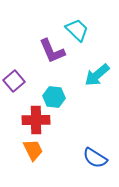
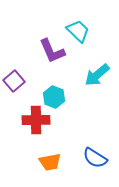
cyan trapezoid: moved 1 px right, 1 px down
cyan hexagon: rotated 15 degrees clockwise
orange trapezoid: moved 17 px right, 12 px down; rotated 105 degrees clockwise
